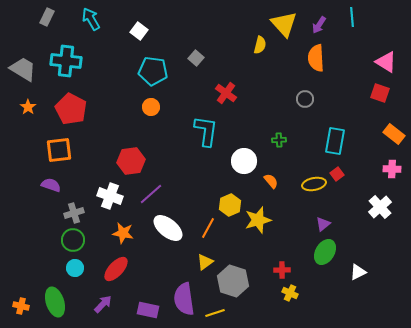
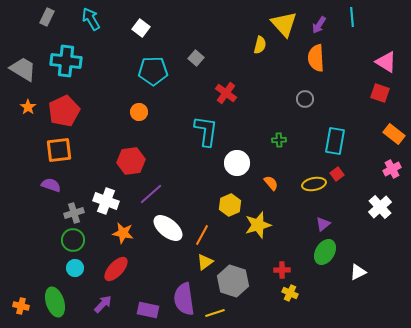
white square at (139, 31): moved 2 px right, 3 px up
cyan pentagon at (153, 71): rotated 8 degrees counterclockwise
orange circle at (151, 107): moved 12 px left, 5 px down
red pentagon at (71, 109): moved 7 px left, 2 px down; rotated 20 degrees clockwise
white circle at (244, 161): moved 7 px left, 2 px down
pink cross at (392, 169): rotated 30 degrees counterclockwise
orange semicircle at (271, 181): moved 2 px down
white cross at (110, 196): moved 4 px left, 5 px down
yellow star at (258, 220): moved 5 px down
orange line at (208, 228): moved 6 px left, 7 px down
